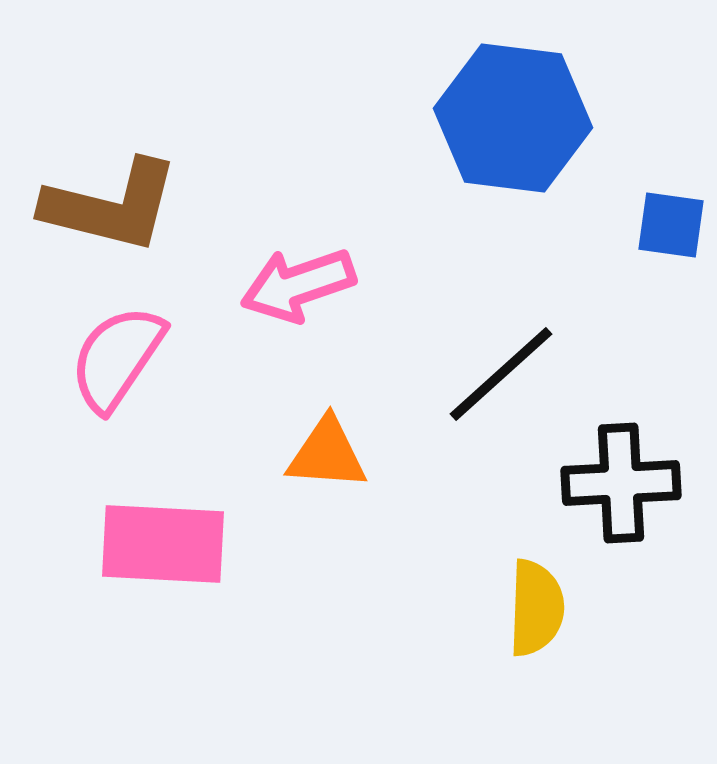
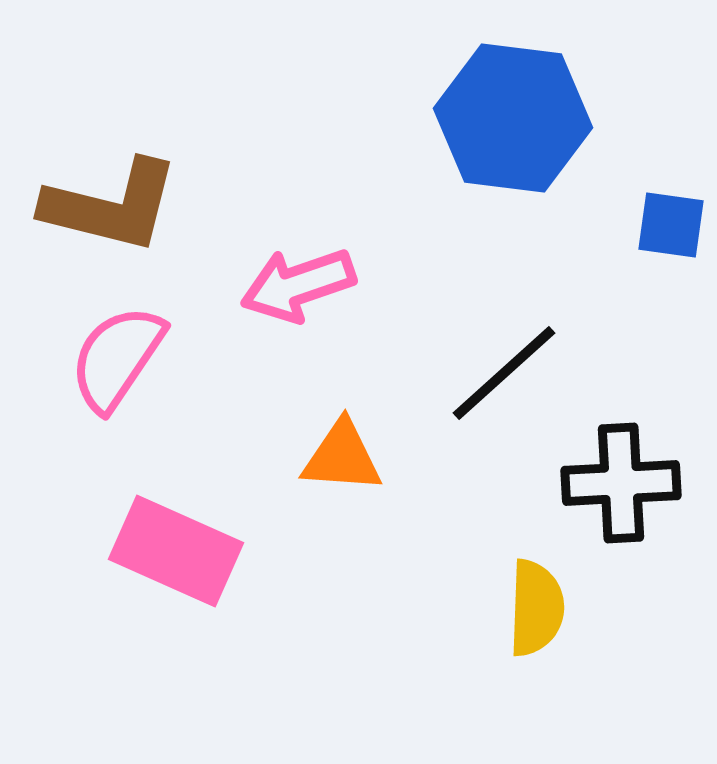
black line: moved 3 px right, 1 px up
orange triangle: moved 15 px right, 3 px down
pink rectangle: moved 13 px right, 7 px down; rotated 21 degrees clockwise
